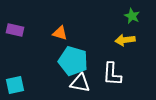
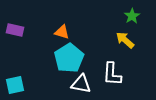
green star: rotated 14 degrees clockwise
orange triangle: moved 2 px right, 1 px up
yellow arrow: rotated 48 degrees clockwise
cyan pentagon: moved 4 px left, 3 px up; rotated 24 degrees clockwise
white triangle: moved 1 px right, 1 px down
